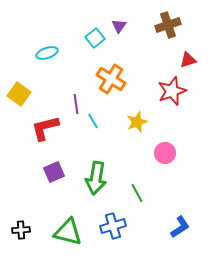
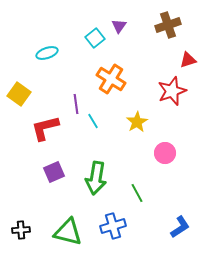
yellow star: rotated 10 degrees counterclockwise
